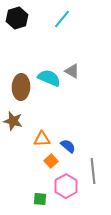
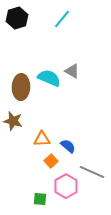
gray line: moved 1 px left, 1 px down; rotated 60 degrees counterclockwise
